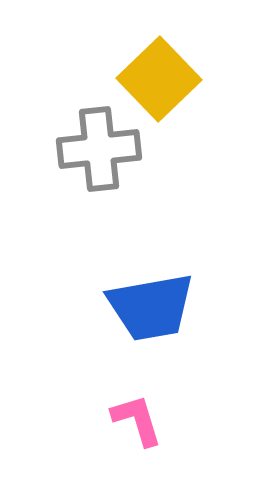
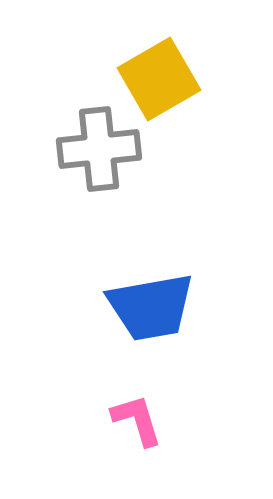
yellow square: rotated 14 degrees clockwise
